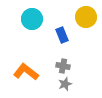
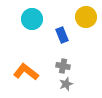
gray star: moved 1 px right
